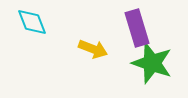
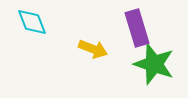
green star: moved 2 px right, 1 px down
